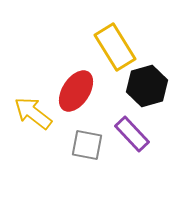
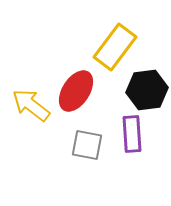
yellow rectangle: rotated 69 degrees clockwise
black hexagon: moved 4 px down; rotated 9 degrees clockwise
yellow arrow: moved 2 px left, 8 px up
purple rectangle: rotated 39 degrees clockwise
